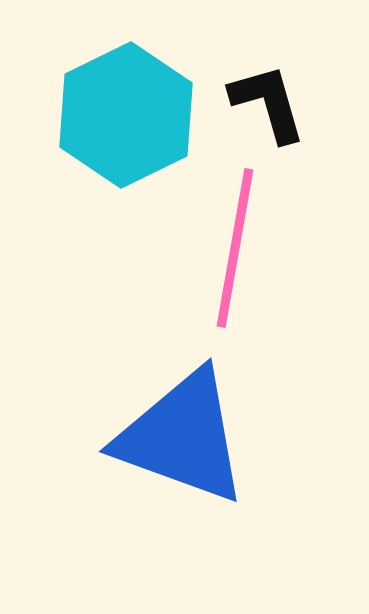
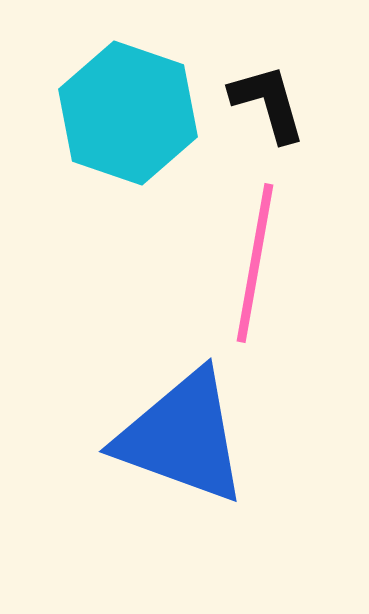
cyan hexagon: moved 2 px right, 2 px up; rotated 15 degrees counterclockwise
pink line: moved 20 px right, 15 px down
